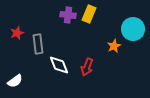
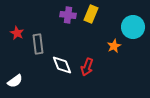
yellow rectangle: moved 2 px right
cyan circle: moved 2 px up
red star: rotated 24 degrees counterclockwise
white diamond: moved 3 px right
